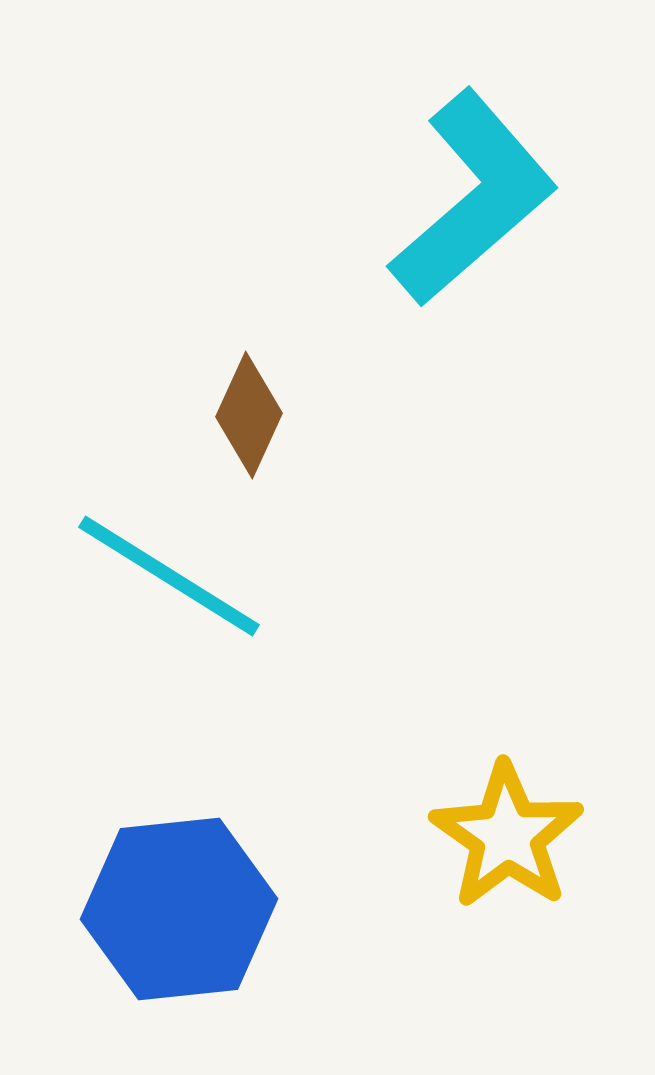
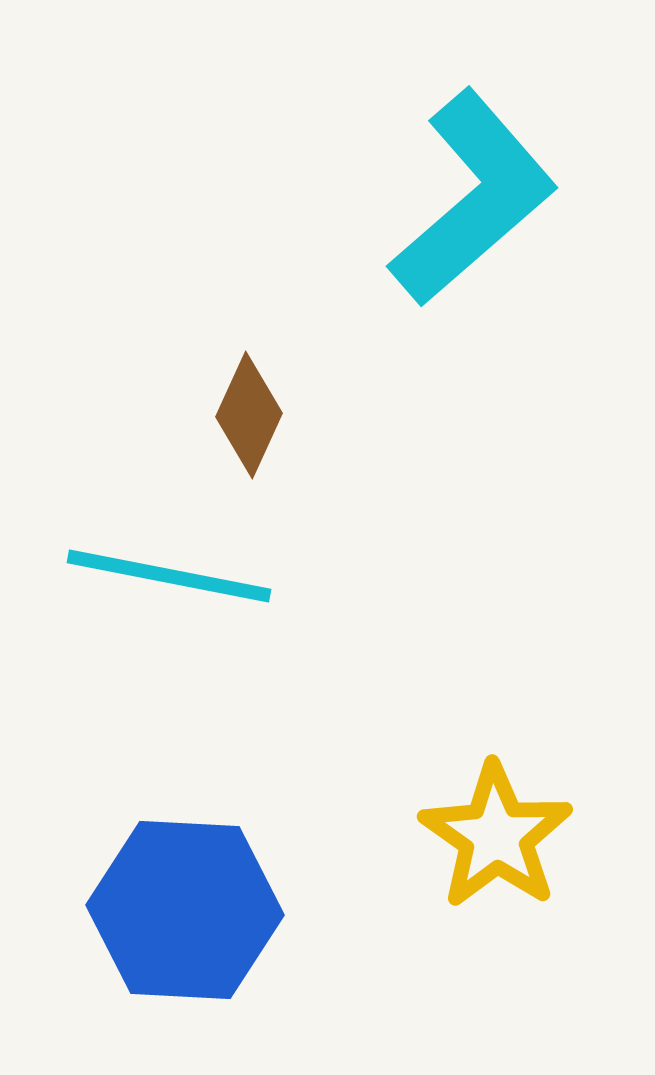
cyan line: rotated 21 degrees counterclockwise
yellow star: moved 11 px left
blue hexagon: moved 6 px right, 1 px down; rotated 9 degrees clockwise
